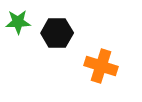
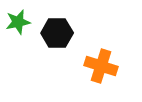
green star: rotated 10 degrees counterclockwise
